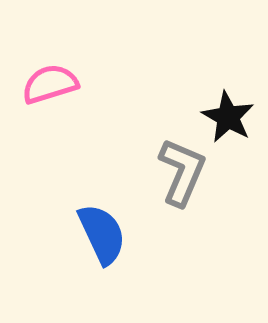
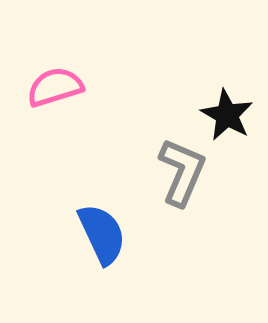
pink semicircle: moved 5 px right, 3 px down
black star: moved 1 px left, 2 px up
